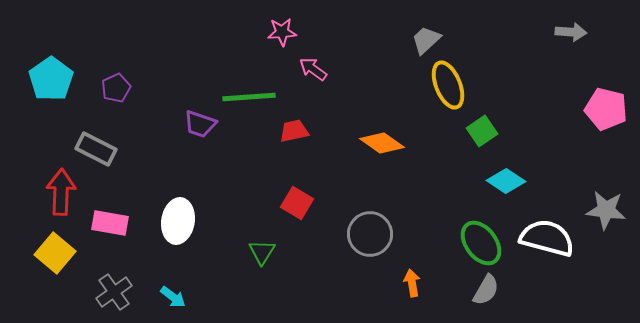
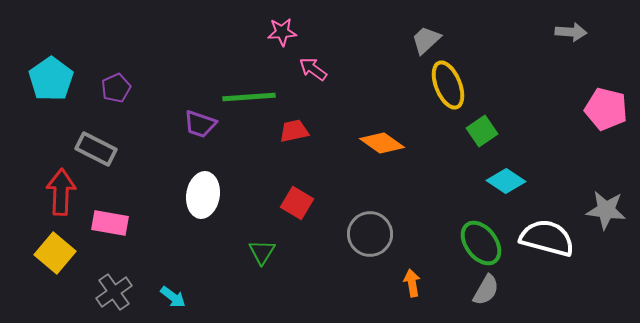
white ellipse: moved 25 px right, 26 px up
